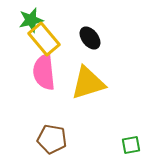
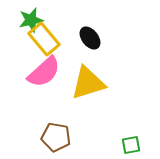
pink semicircle: rotated 126 degrees counterclockwise
brown pentagon: moved 4 px right, 2 px up
